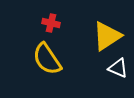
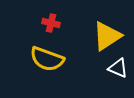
yellow semicircle: rotated 36 degrees counterclockwise
